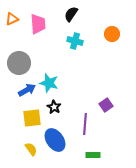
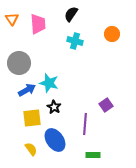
orange triangle: rotated 40 degrees counterclockwise
